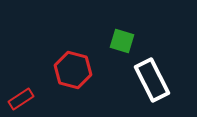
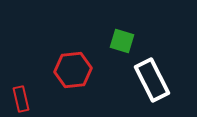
red hexagon: rotated 21 degrees counterclockwise
red rectangle: rotated 70 degrees counterclockwise
